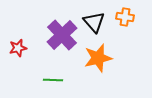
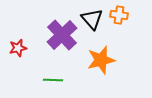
orange cross: moved 6 px left, 2 px up
black triangle: moved 2 px left, 3 px up
orange star: moved 3 px right, 2 px down
